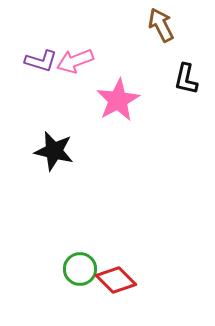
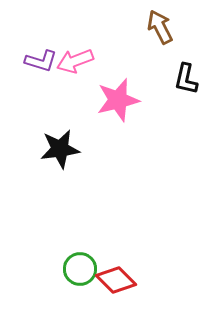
brown arrow: moved 1 px left, 2 px down
pink star: rotated 15 degrees clockwise
black star: moved 6 px right, 2 px up; rotated 21 degrees counterclockwise
